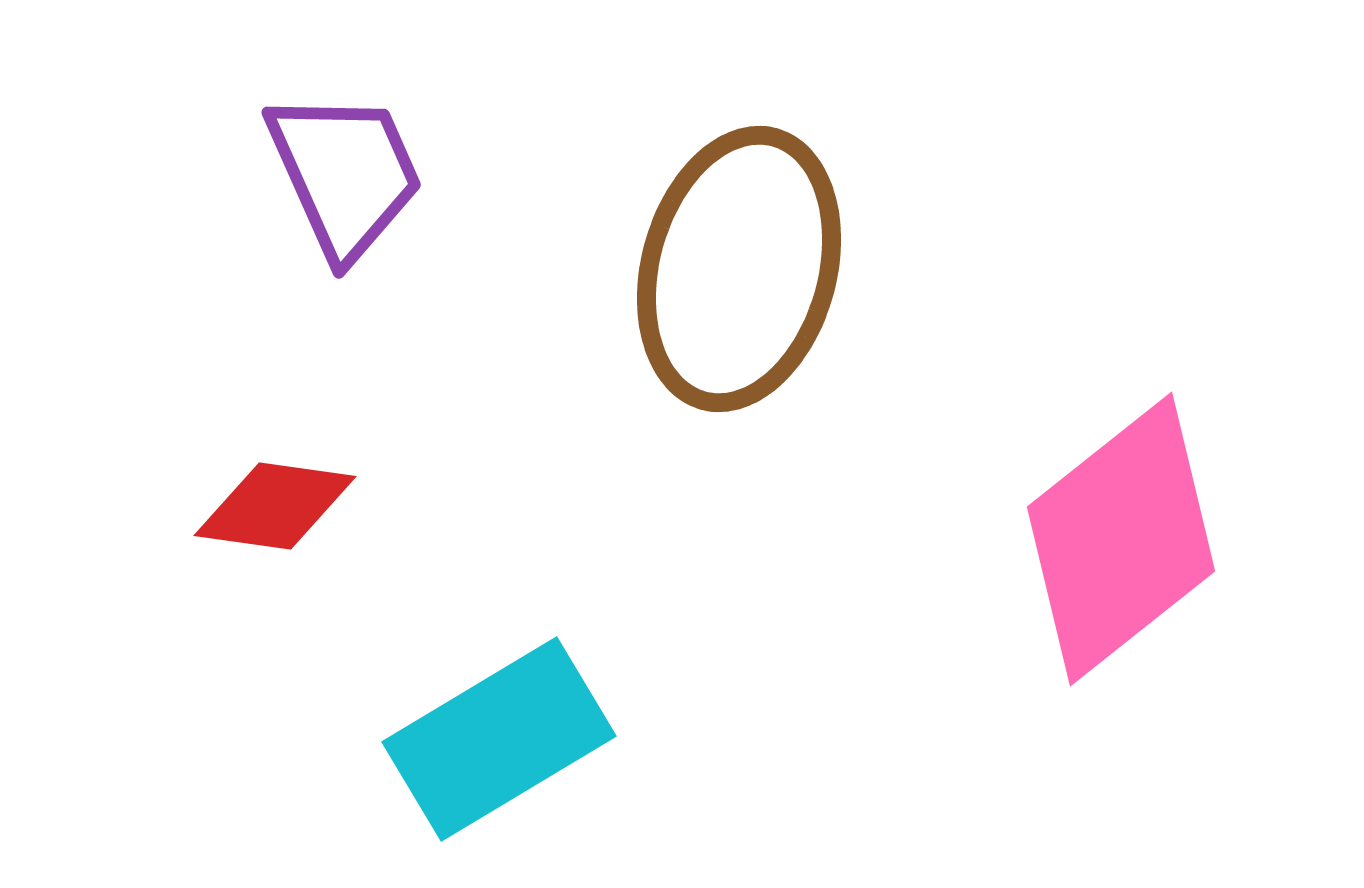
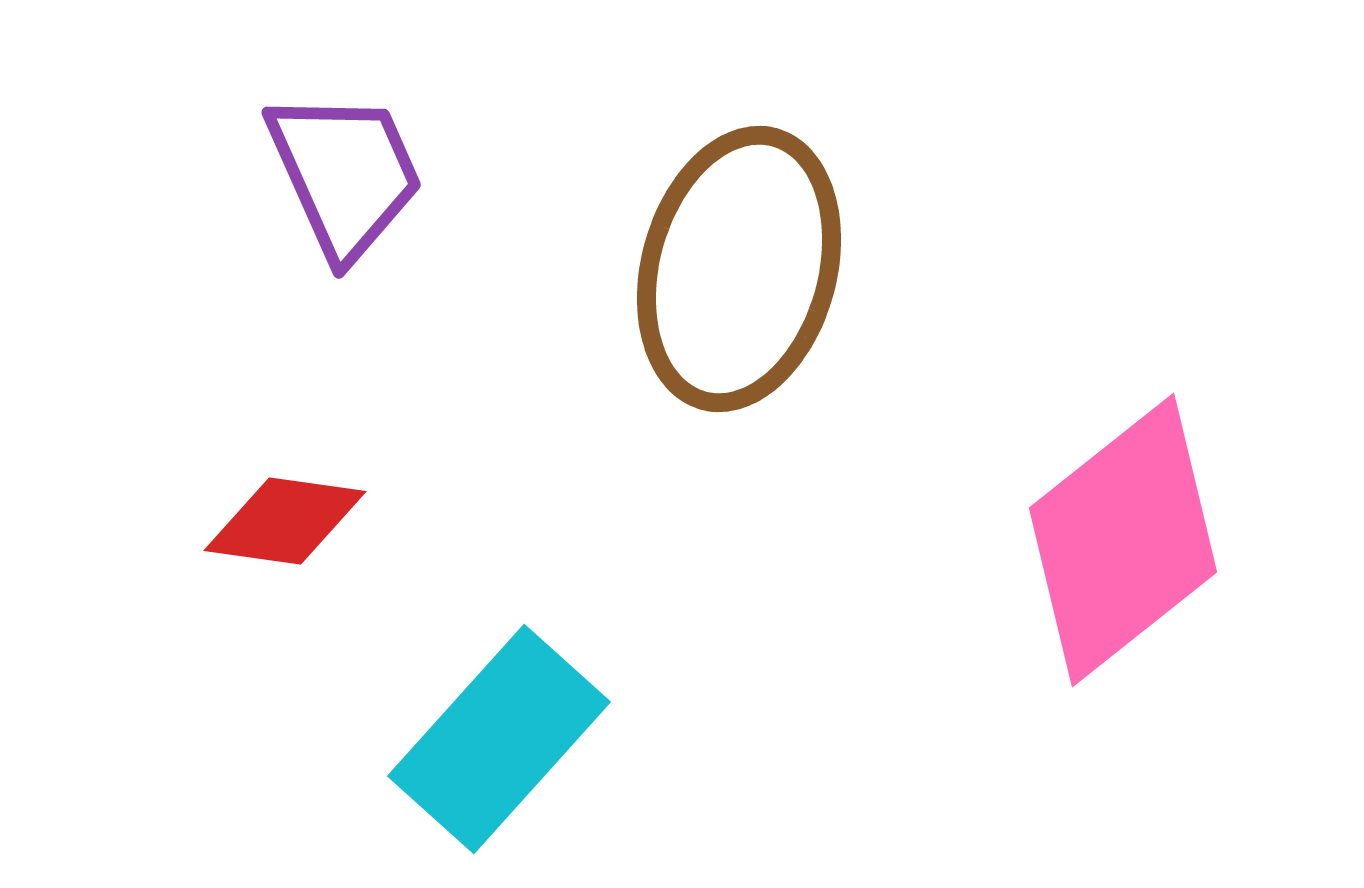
red diamond: moved 10 px right, 15 px down
pink diamond: moved 2 px right, 1 px down
cyan rectangle: rotated 17 degrees counterclockwise
